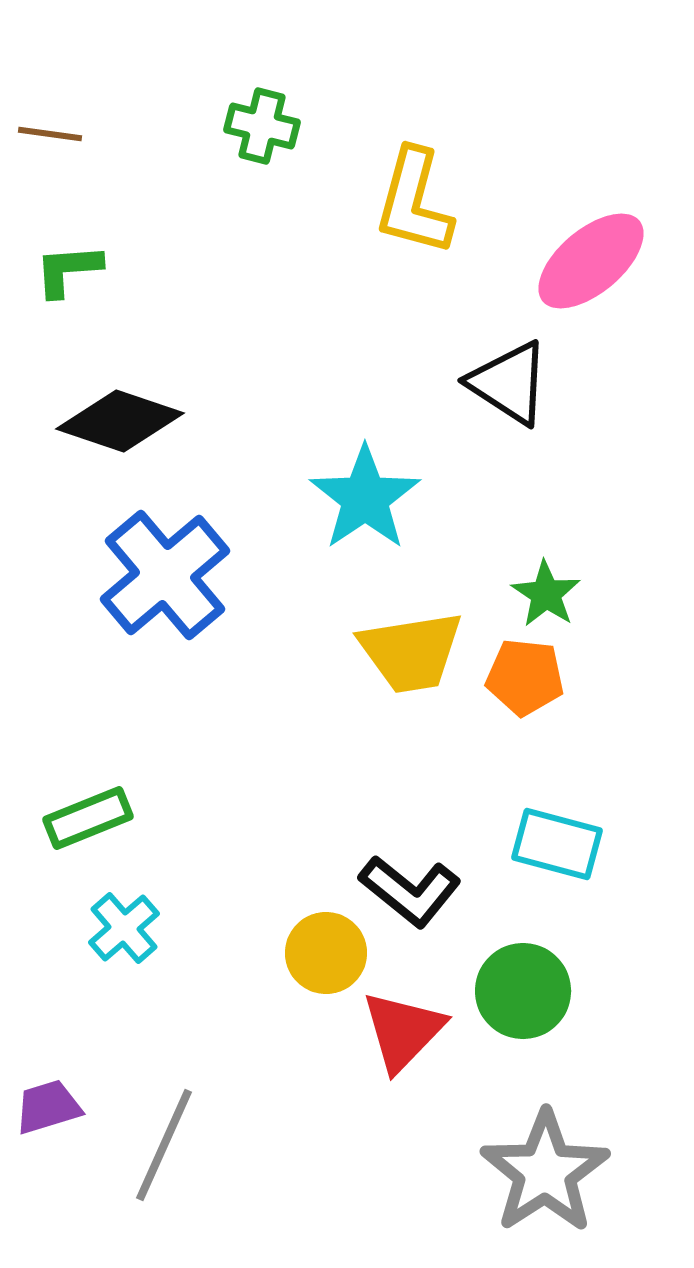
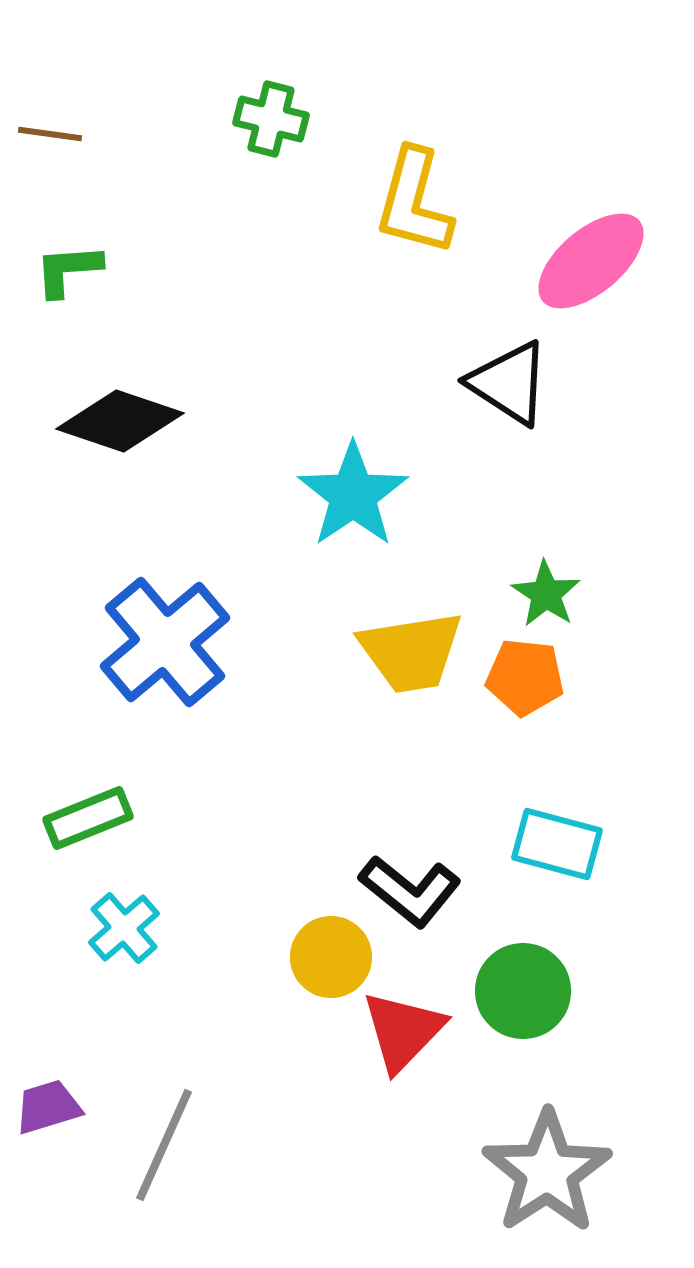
green cross: moved 9 px right, 7 px up
cyan star: moved 12 px left, 3 px up
blue cross: moved 67 px down
yellow circle: moved 5 px right, 4 px down
gray star: moved 2 px right
